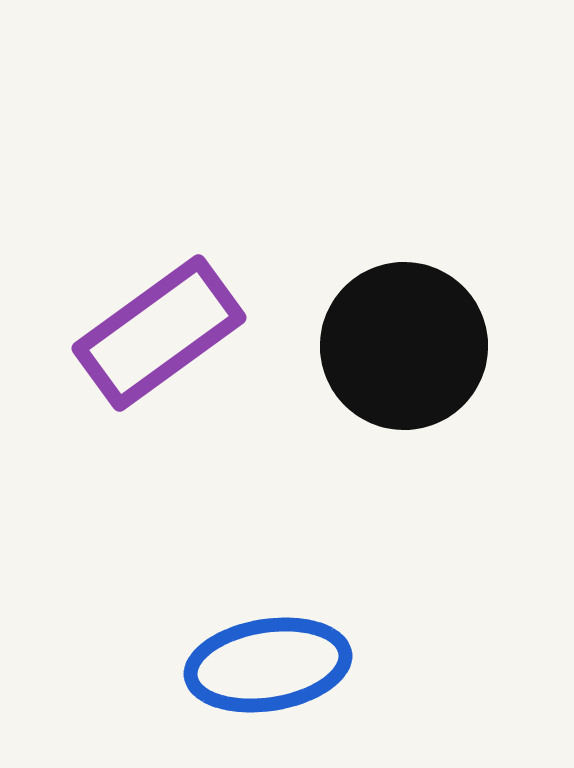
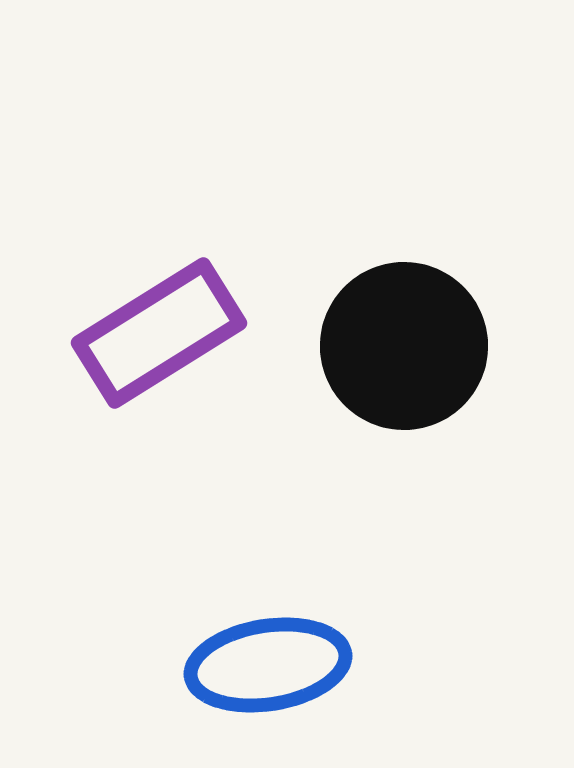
purple rectangle: rotated 4 degrees clockwise
